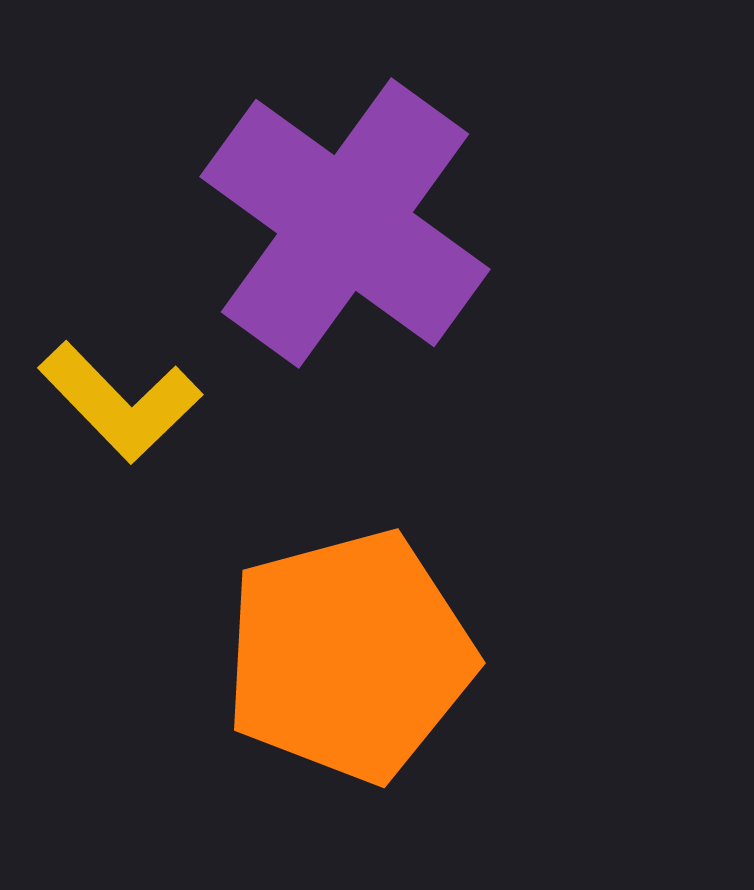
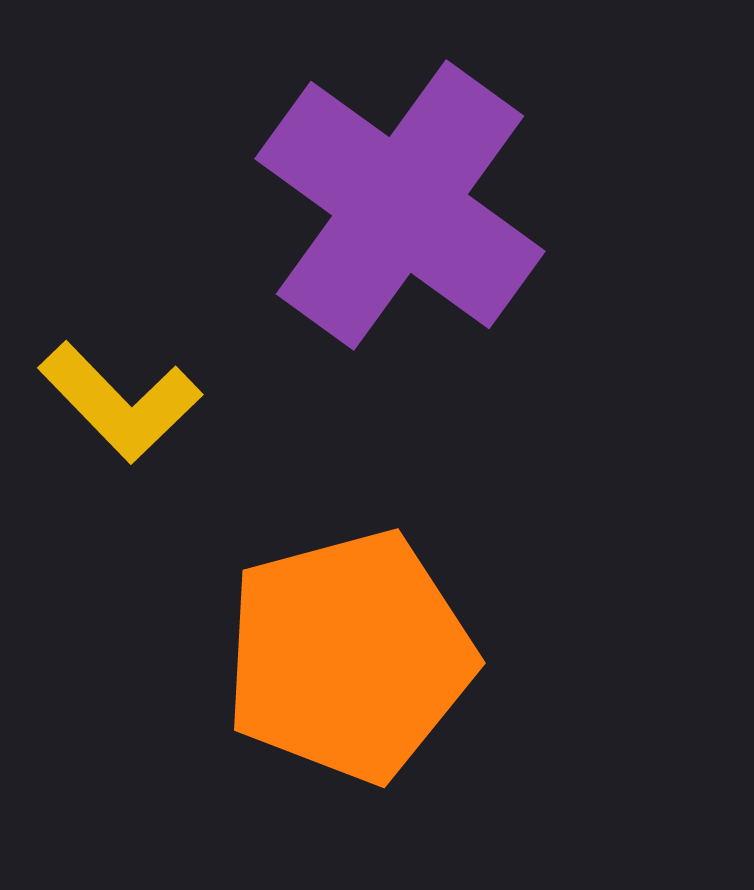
purple cross: moved 55 px right, 18 px up
